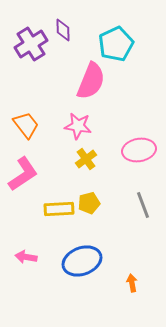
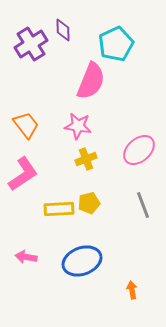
pink ellipse: rotated 32 degrees counterclockwise
yellow cross: rotated 15 degrees clockwise
orange arrow: moved 7 px down
